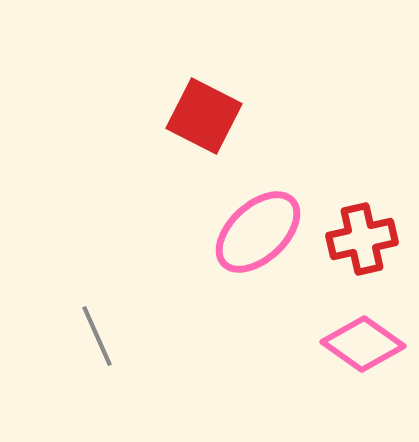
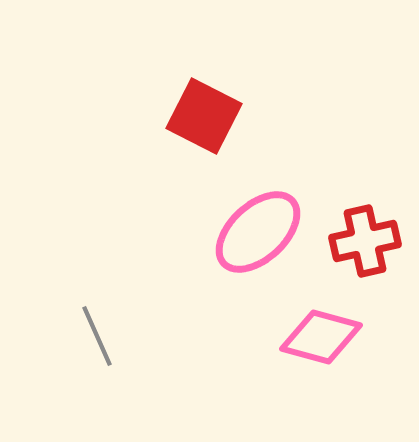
red cross: moved 3 px right, 2 px down
pink diamond: moved 42 px left, 7 px up; rotated 20 degrees counterclockwise
